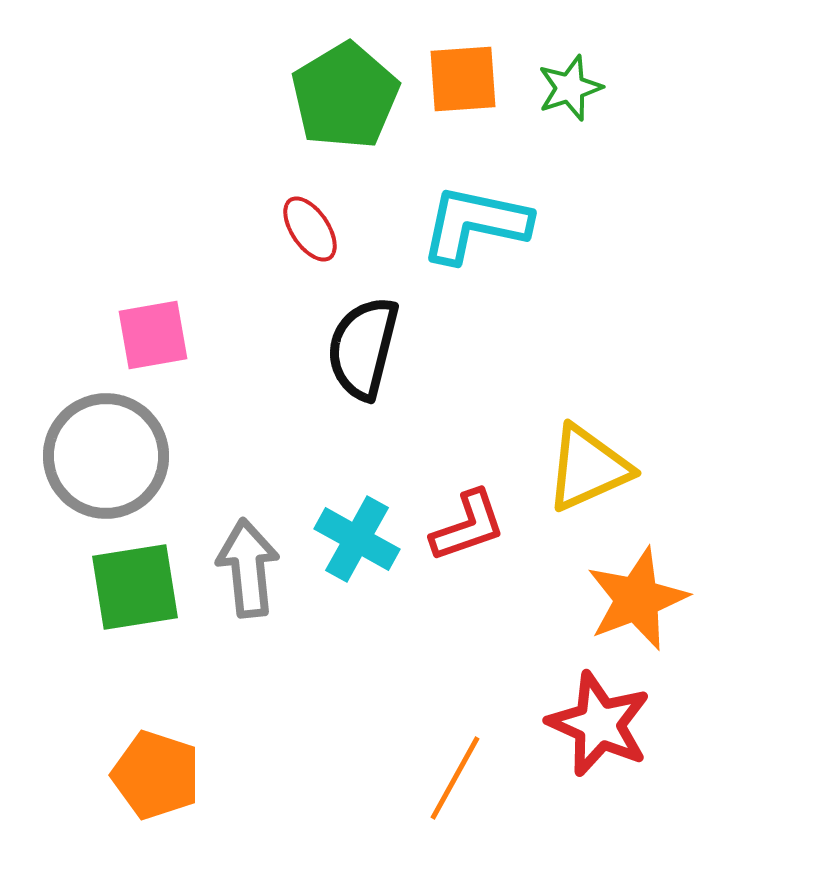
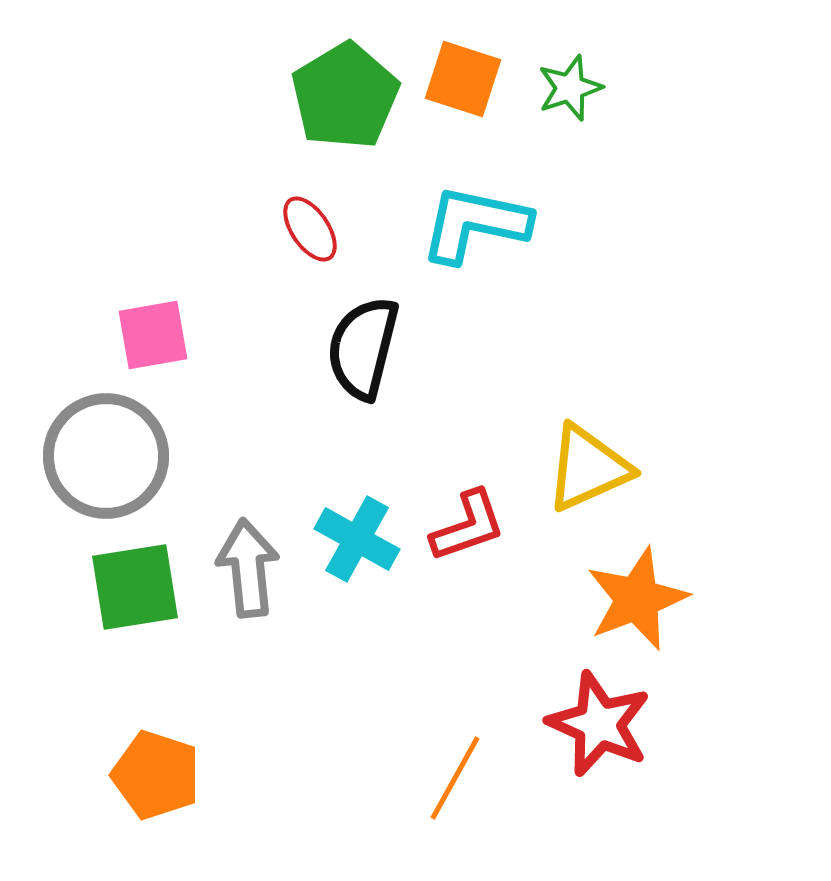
orange square: rotated 22 degrees clockwise
